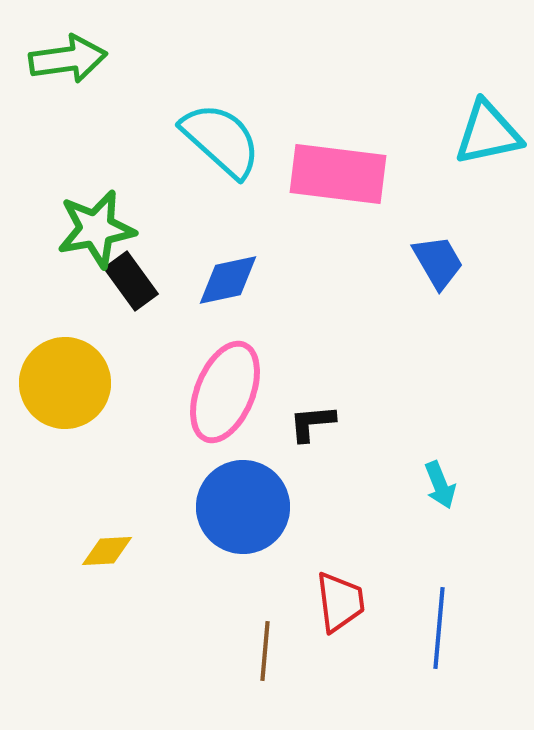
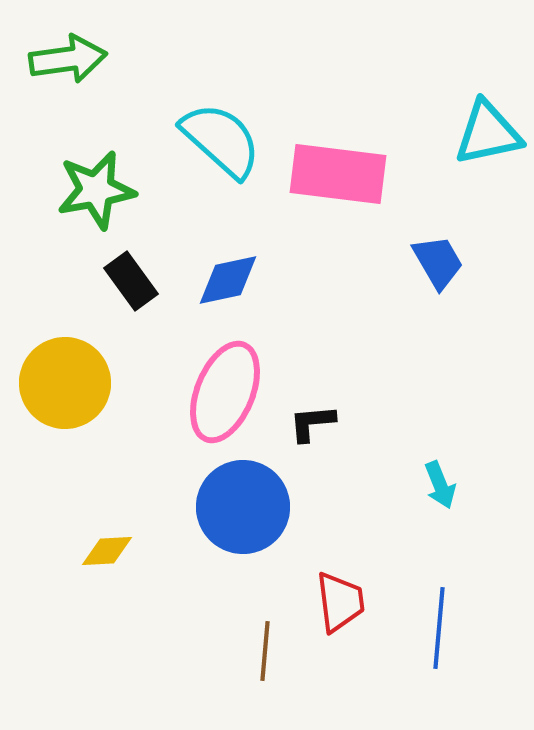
green star: moved 39 px up
